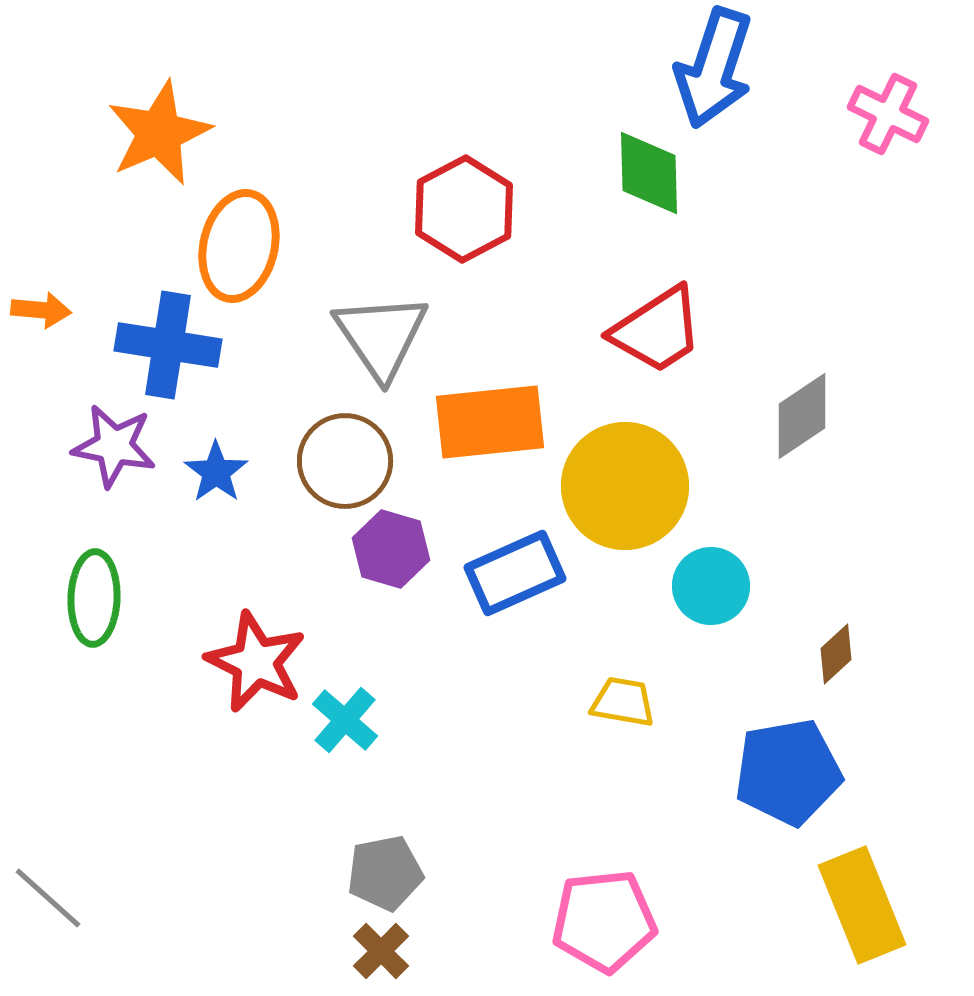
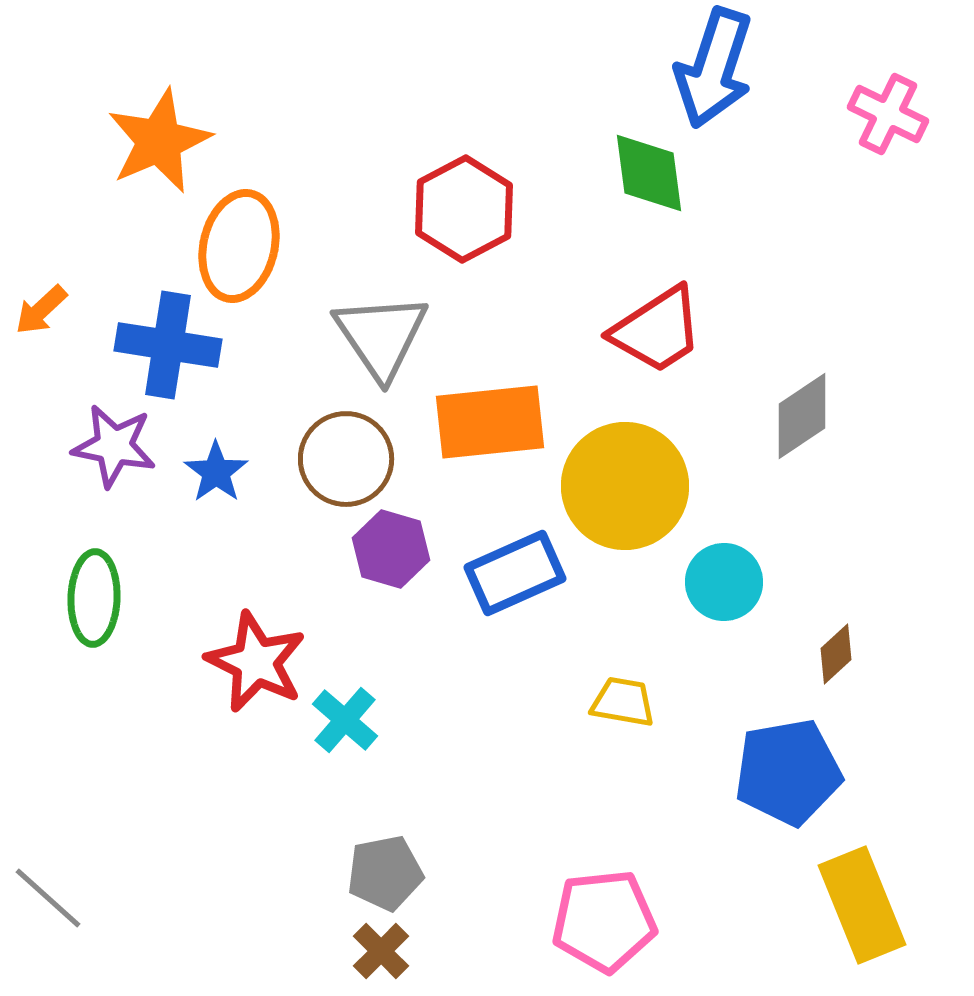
orange star: moved 8 px down
green diamond: rotated 6 degrees counterclockwise
orange arrow: rotated 132 degrees clockwise
brown circle: moved 1 px right, 2 px up
cyan circle: moved 13 px right, 4 px up
